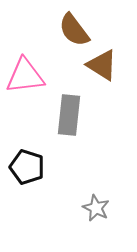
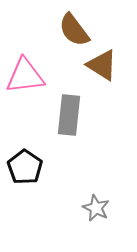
black pentagon: moved 2 px left; rotated 16 degrees clockwise
